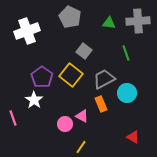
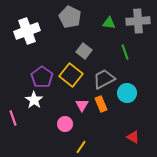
green line: moved 1 px left, 1 px up
pink triangle: moved 11 px up; rotated 32 degrees clockwise
